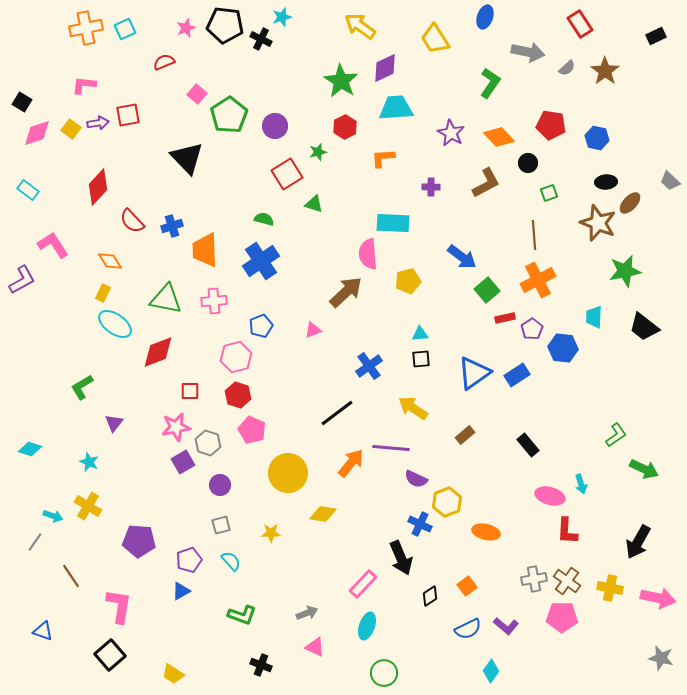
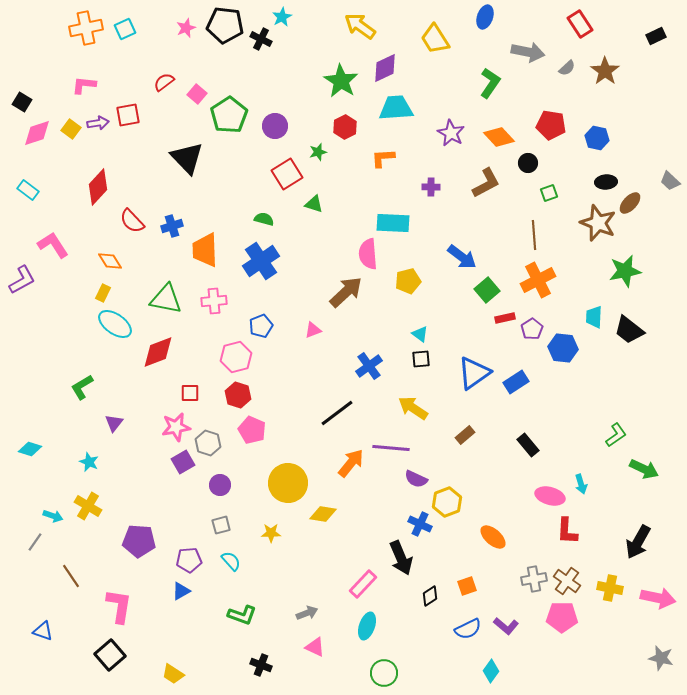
cyan star at (282, 17): rotated 12 degrees counterclockwise
red semicircle at (164, 62): moved 20 px down; rotated 15 degrees counterclockwise
black trapezoid at (644, 327): moved 15 px left, 3 px down
cyan triangle at (420, 334): rotated 42 degrees clockwise
blue rectangle at (517, 375): moved 1 px left, 7 px down
red square at (190, 391): moved 2 px down
yellow circle at (288, 473): moved 10 px down
orange ellipse at (486, 532): moved 7 px right, 5 px down; rotated 28 degrees clockwise
purple pentagon at (189, 560): rotated 15 degrees clockwise
orange square at (467, 586): rotated 18 degrees clockwise
